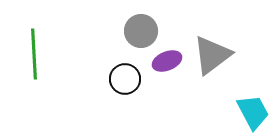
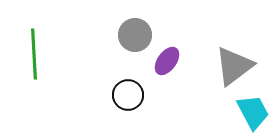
gray circle: moved 6 px left, 4 px down
gray triangle: moved 22 px right, 11 px down
purple ellipse: rotated 32 degrees counterclockwise
black circle: moved 3 px right, 16 px down
